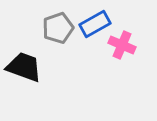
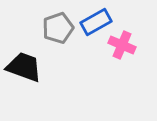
blue rectangle: moved 1 px right, 2 px up
